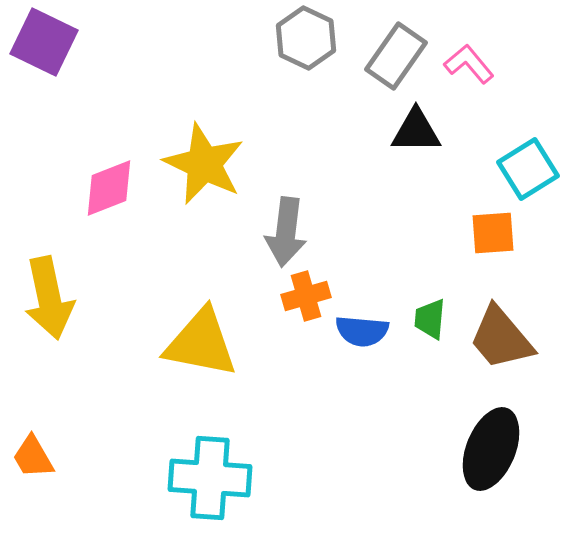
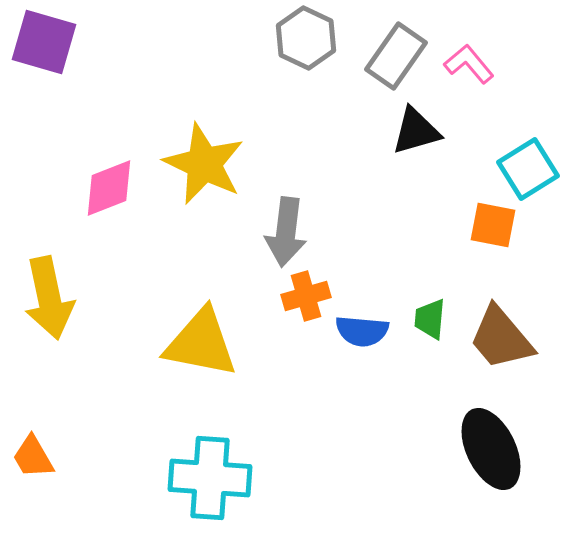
purple square: rotated 10 degrees counterclockwise
black triangle: rotated 16 degrees counterclockwise
orange square: moved 8 px up; rotated 15 degrees clockwise
black ellipse: rotated 48 degrees counterclockwise
